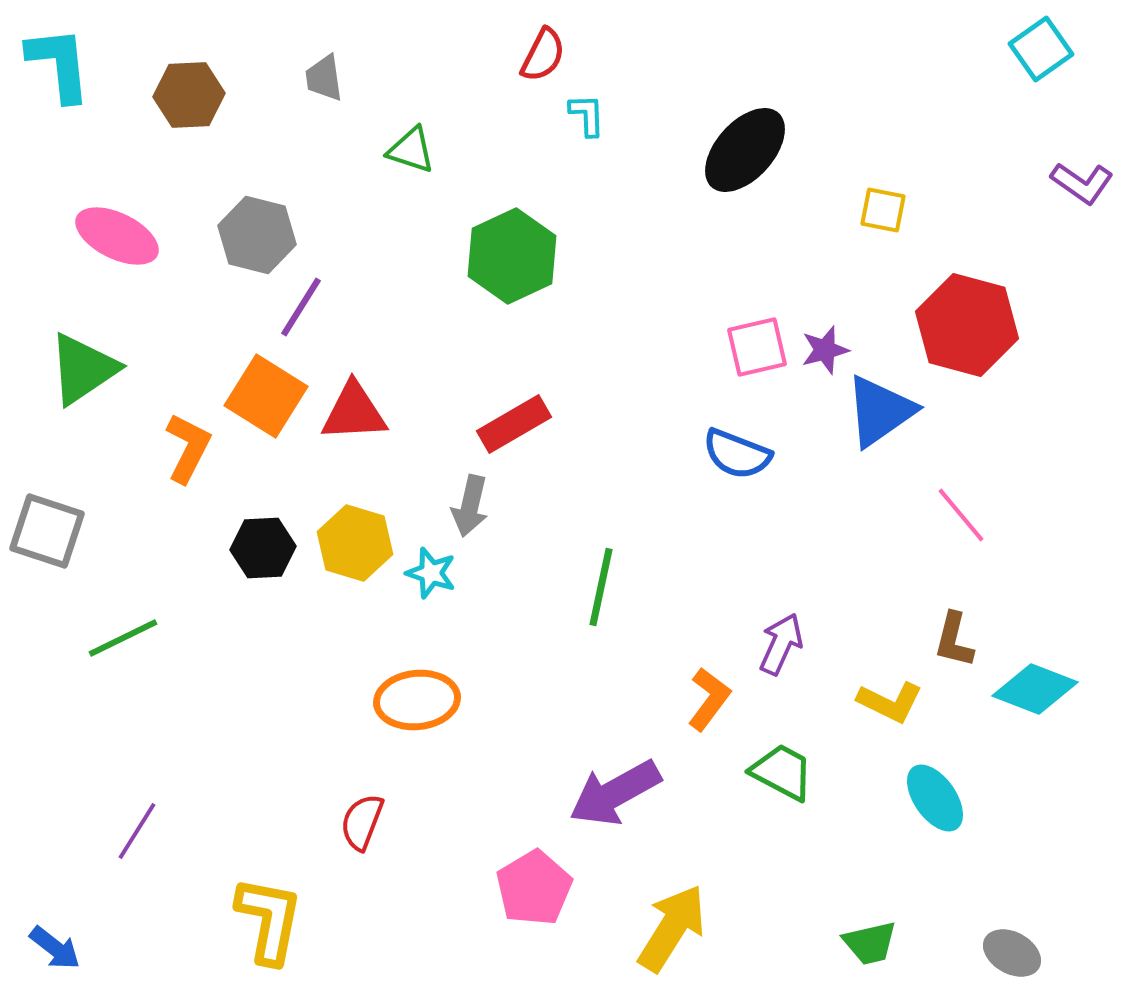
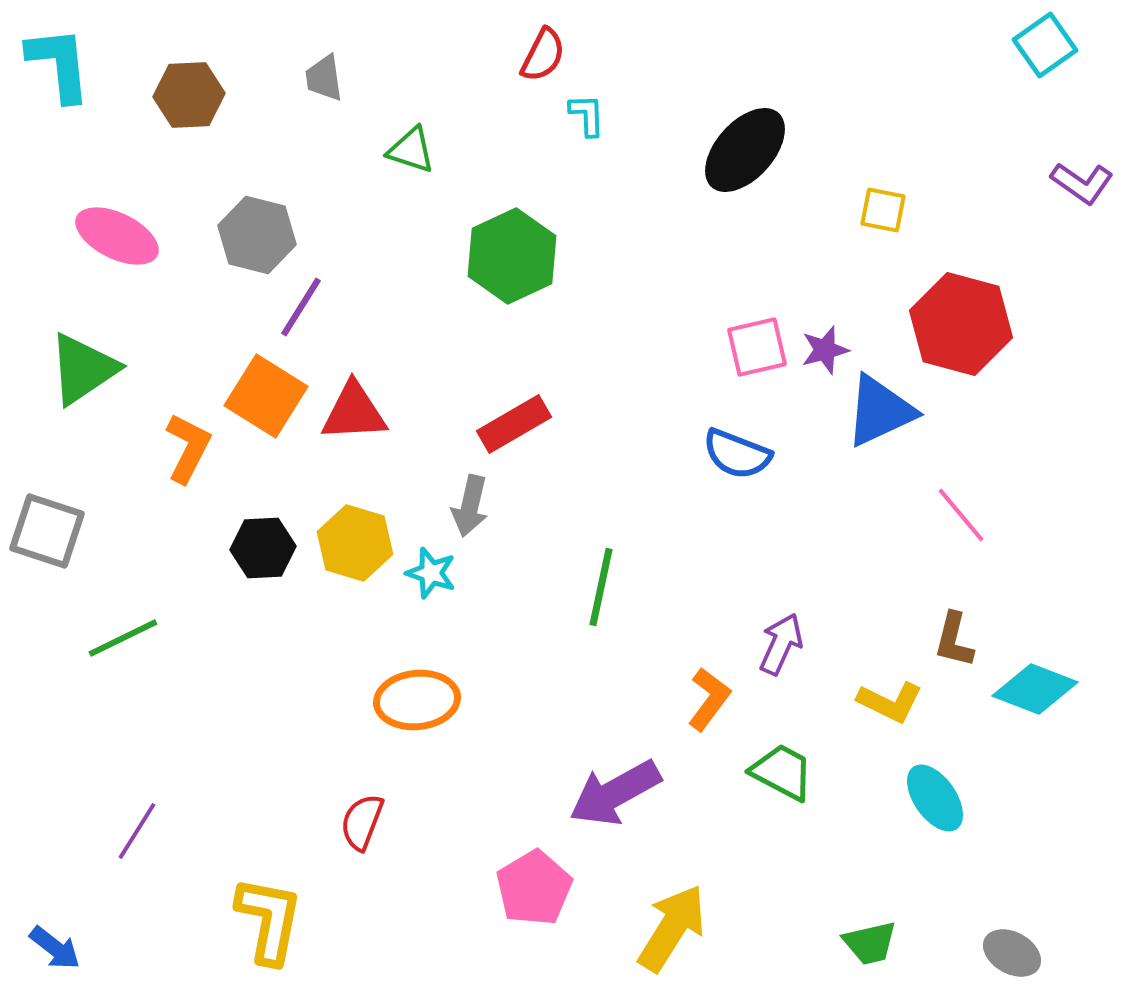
cyan square at (1041, 49): moved 4 px right, 4 px up
red hexagon at (967, 325): moved 6 px left, 1 px up
blue triangle at (880, 411): rotated 10 degrees clockwise
